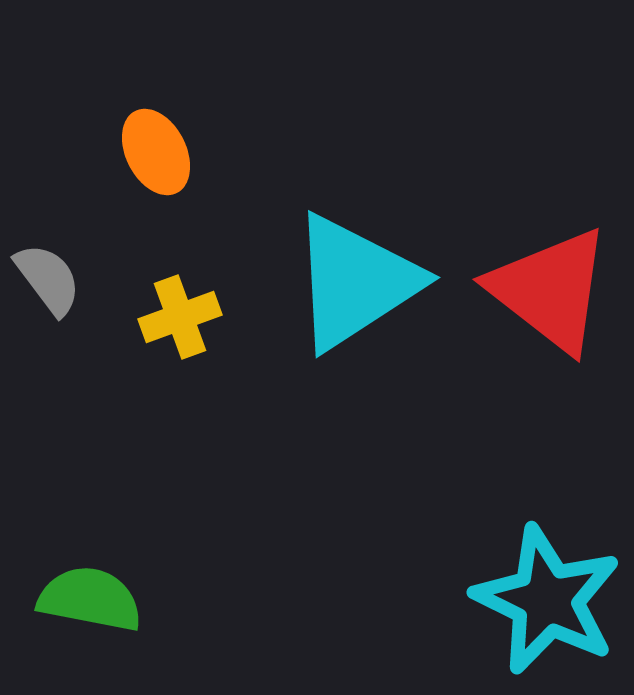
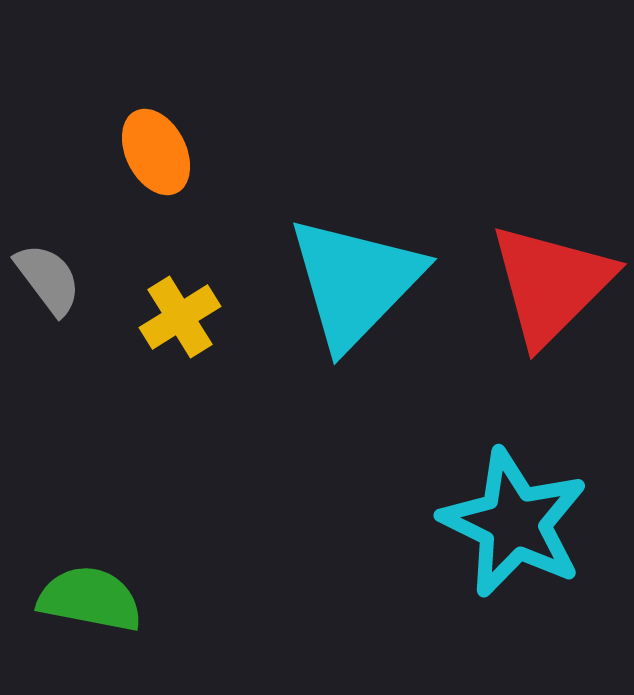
cyan triangle: rotated 13 degrees counterclockwise
red triangle: moved 1 px right, 6 px up; rotated 37 degrees clockwise
yellow cross: rotated 12 degrees counterclockwise
cyan star: moved 33 px left, 77 px up
